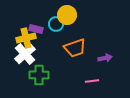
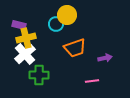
purple rectangle: moved 17 px left, 4 px up
